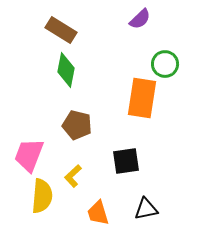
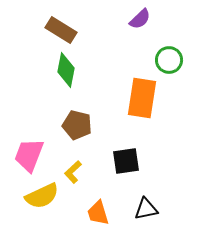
green circle: moved 4 px right, 4 px up
yellow L-shape: moved 4 px up
yellow semicircle: rotated 60 degrees clockwise
